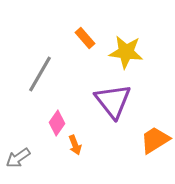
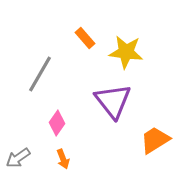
orange arrow: moved 12 px left, 14 px down
